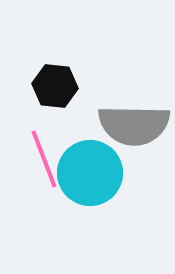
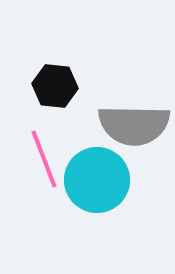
cyan circle: moved 7 px right, 7 px down
